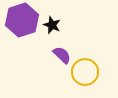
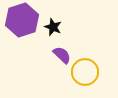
black star: moved 1 px right, 2 px down
